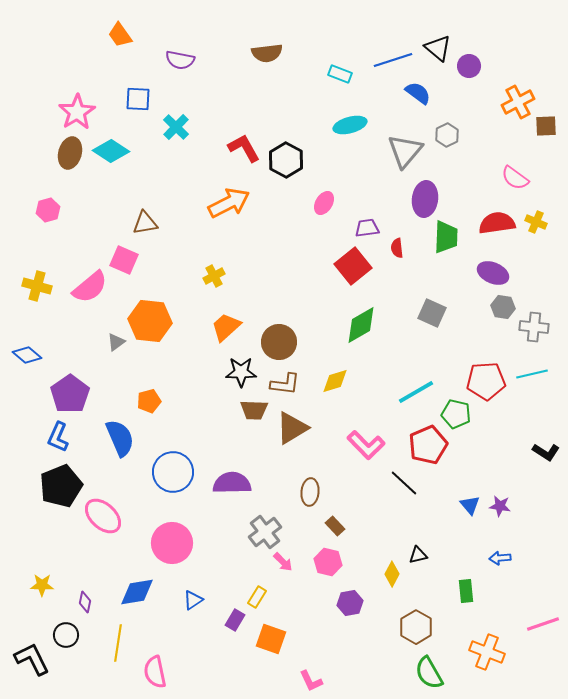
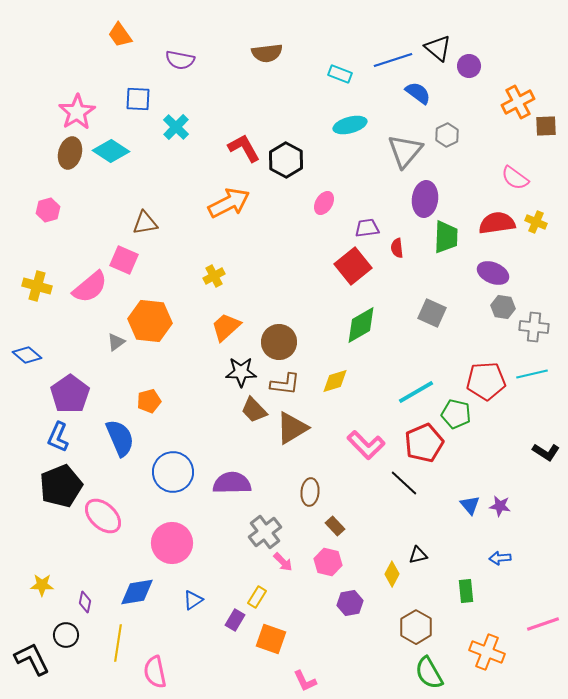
brown trapezoid at (254, 410): rotated 44 degrees clockwise
red pentagon at (428, 445): moved 4 px left, 2 px up
pink L-shape at (311, 681): moved 6 px left
